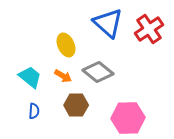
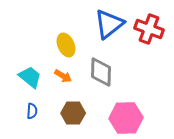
blue triangle: moved 1 px right, 1 px down; rotated 40 degrees clockwise
red cross: rotated 36 degrees counterclockwise
gray diamond: moved 3 px right; rotated 52 degrees clockwise
brown hexagon: moved 3 px left, 8 px down
blue semicircle: moved 2 px left
pink hexagon: moved 2 px left
